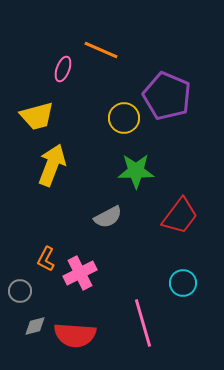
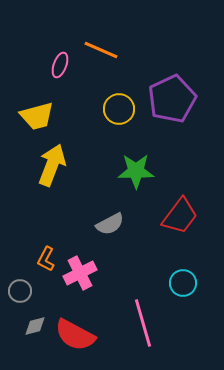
pink ellipse: moved 3 px left, 4 px up
purple pentagon: moved 5 px right, 3 px down; rotated 24 degrees clockwise
yellow circle: moved 5 px left, 9 px up
gray semicircle: moved 2 px right, 7 px down
red semicircle: rotated 24 degrees clockwise
